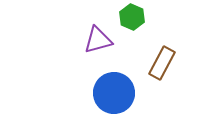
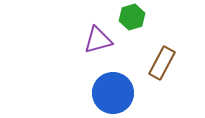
green hexagon: rotated 20 degrees clockwise
blue circle: moved 1 px left
